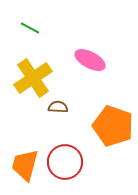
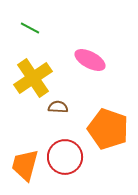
orange pentagon: moved 5 px left, 3 px down
red circle: moved 5 px up
